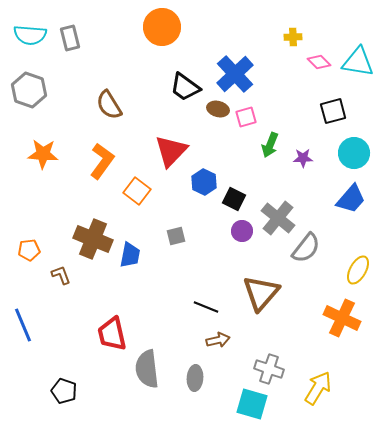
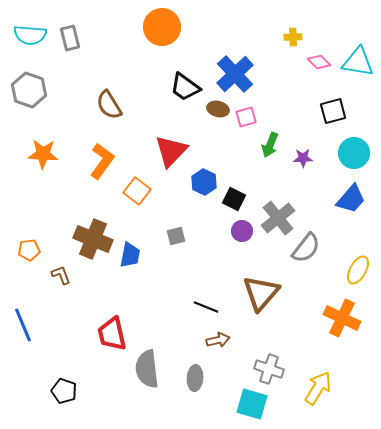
gray cross at (278, 218): rotated 12 degrees clockwise
